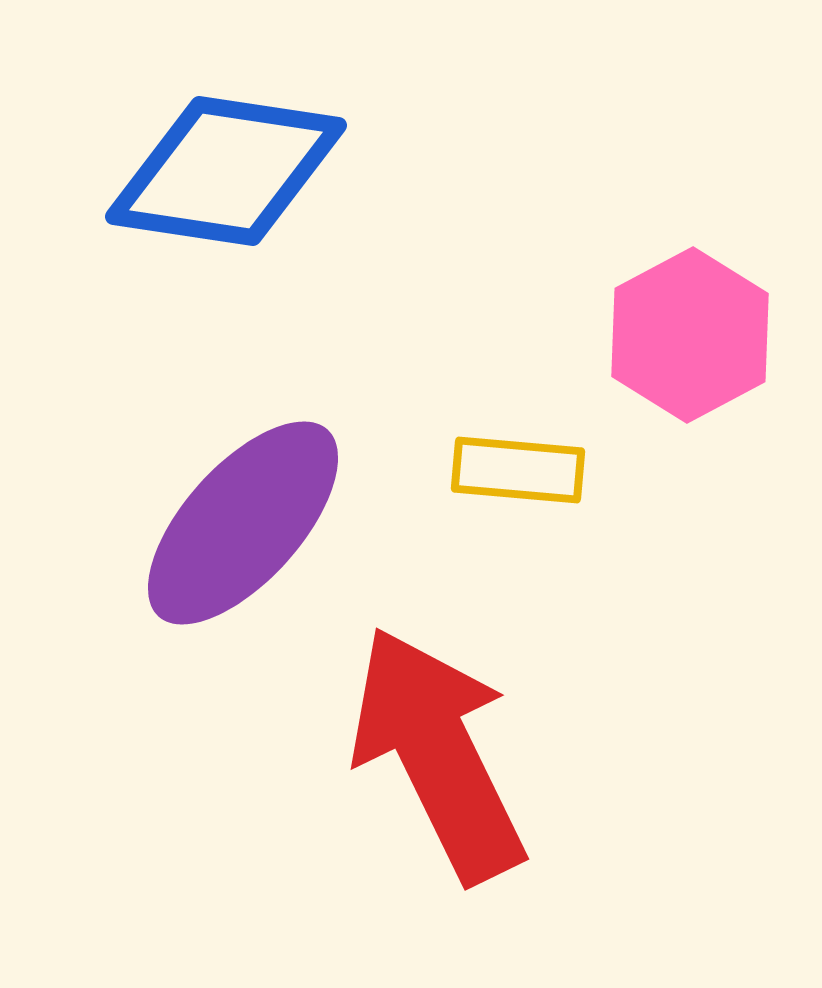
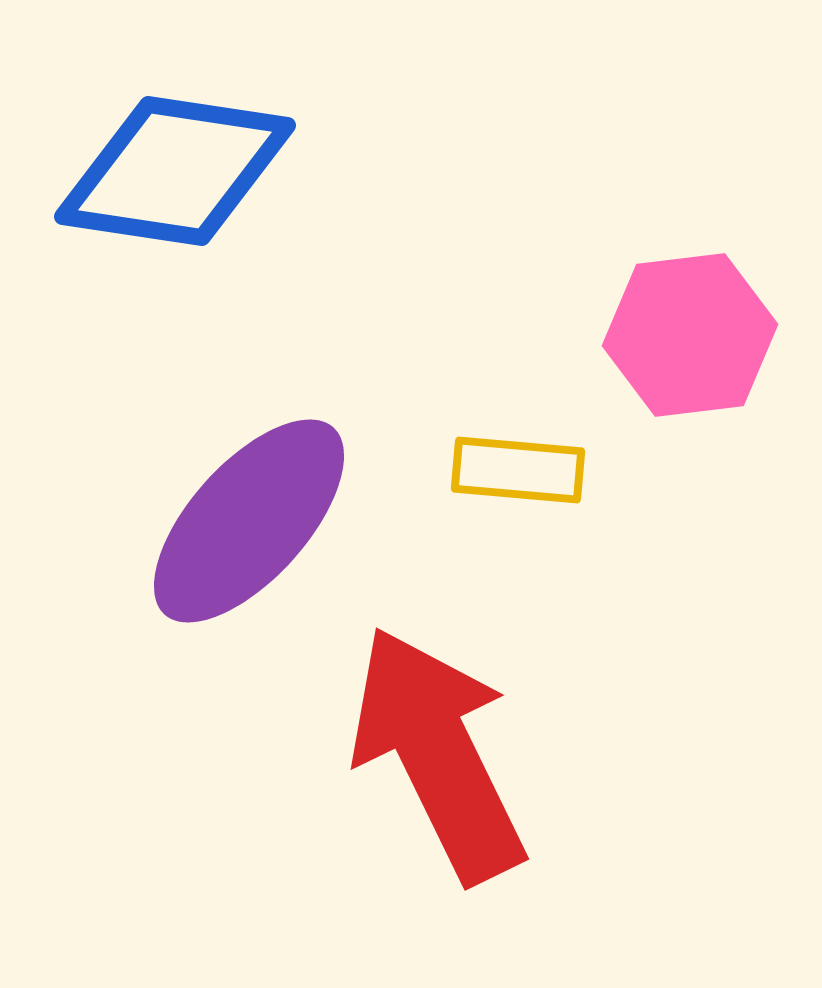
blue diamond: moved 51 px left
pink hexagon: rotated 21 degrees clockwise
purple ellipse: moved 6 px right, 2 px up
